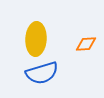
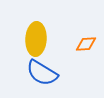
blue semicircle: rotated 48 degrees clockwise
